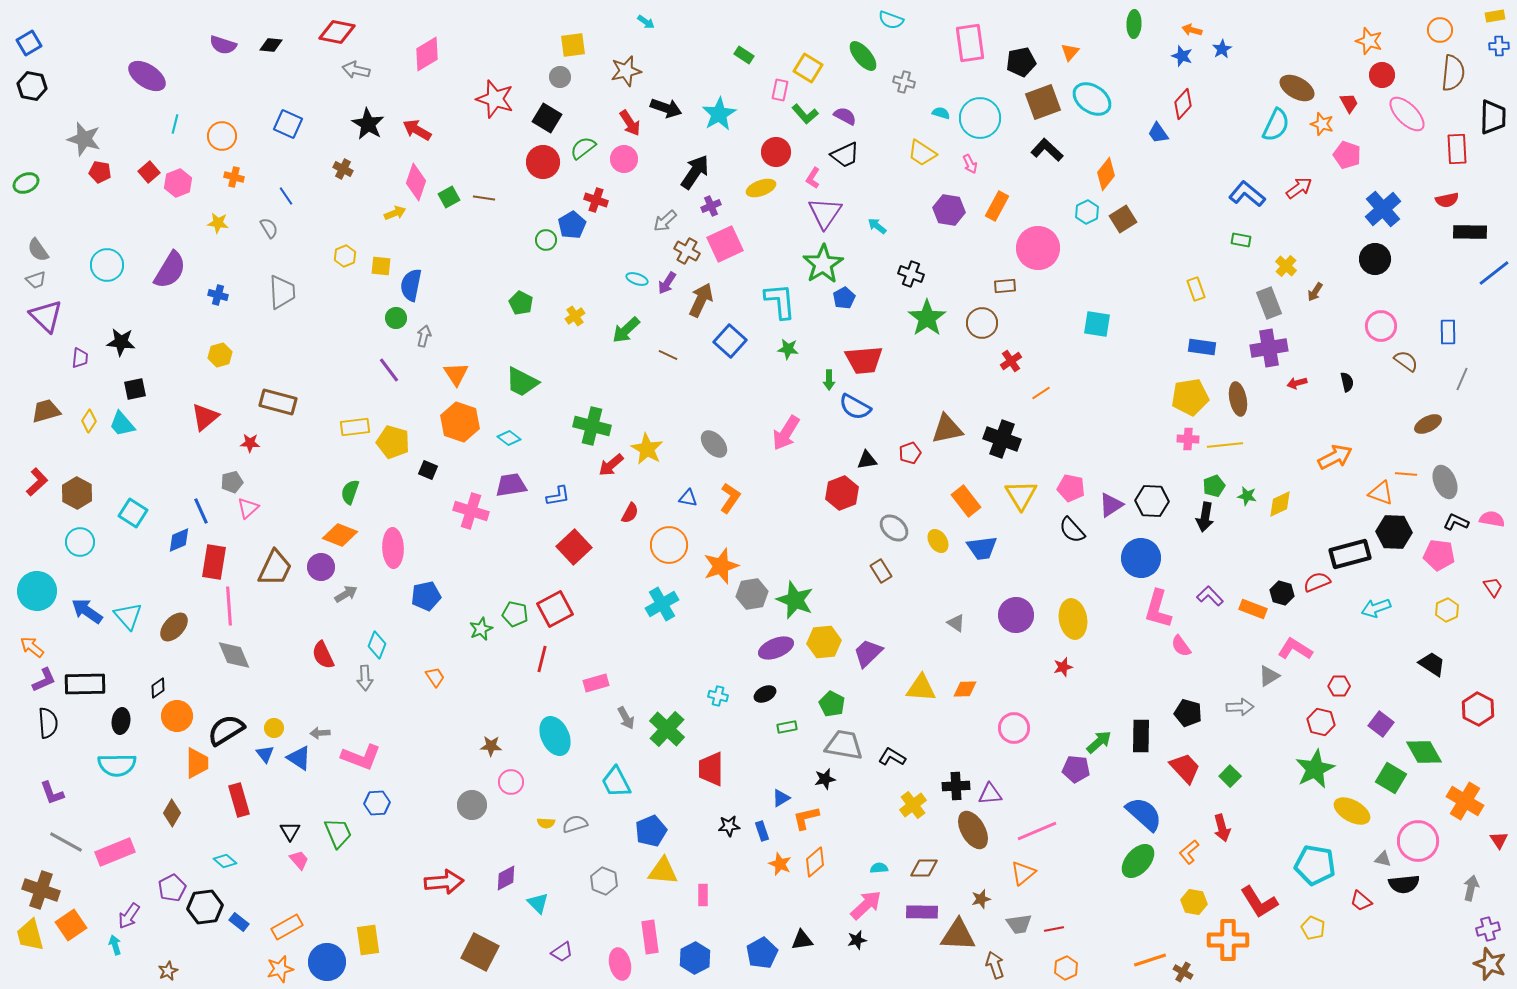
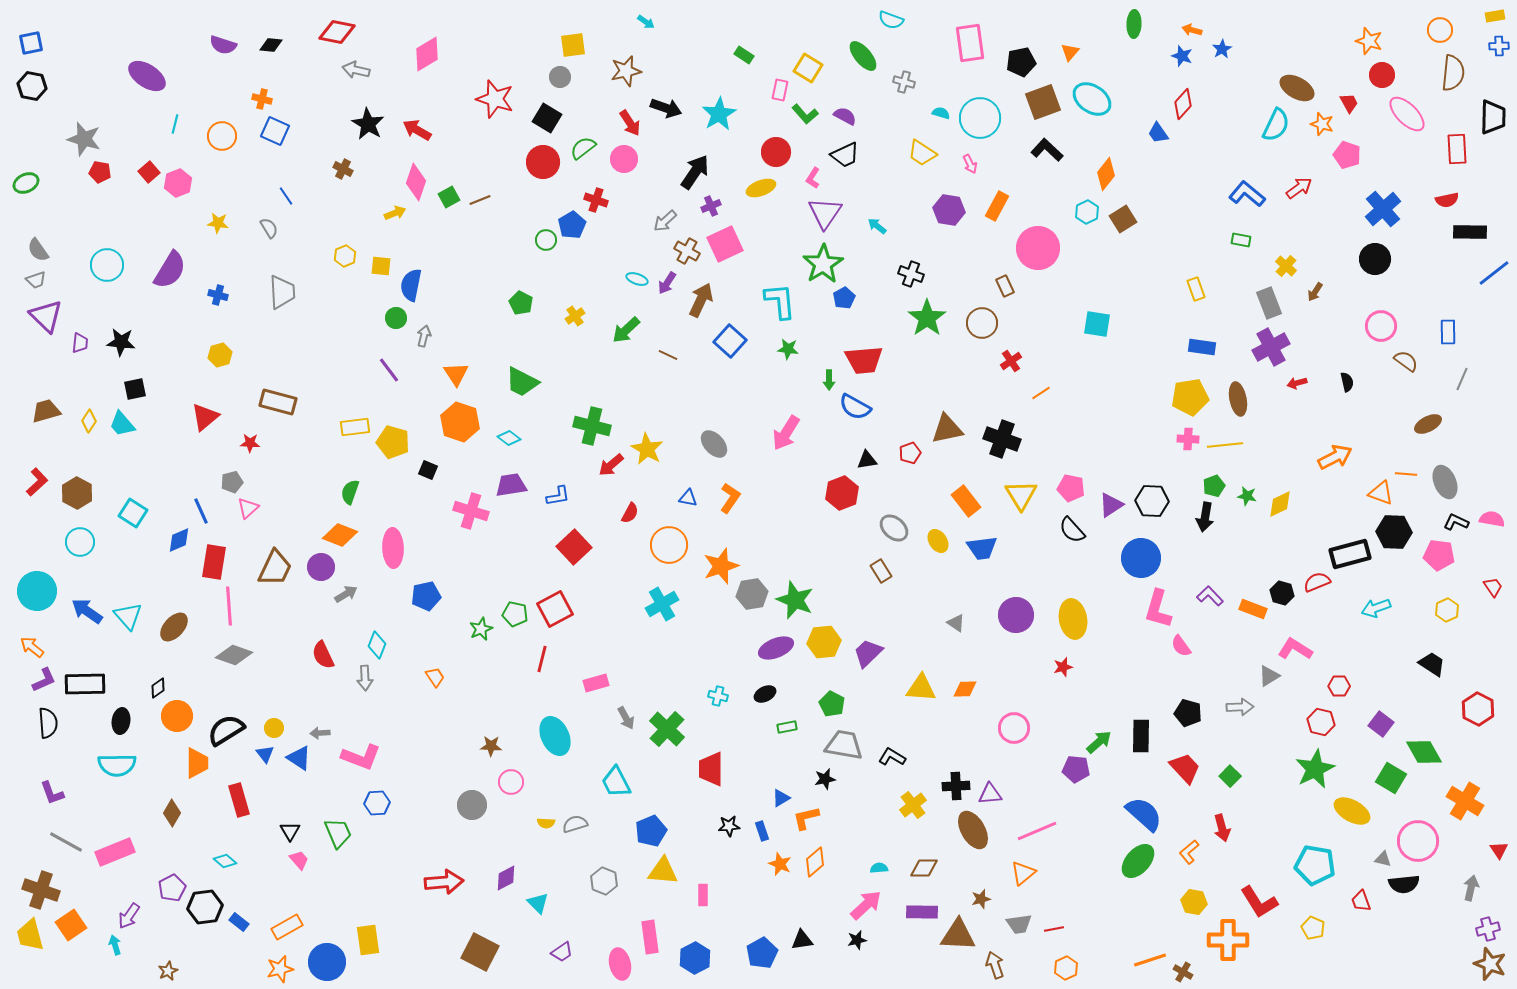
blue square at (29, 43): moved 2 px right; rotated 20 degrees clockwise
blue square at (288, 124): moved 13 px left, 7 px down
orange cross at (234, 177): moved 28 px right, 78 px up
brown line at (484, 198): moved 4 px left, 2 px down; rotated 30 degrees counterclockwise
brown rectangle at (1005, 286): rotated 70 degrees clockwise
purple cross at (1269, 348): moved 2 px right, 1 px up; rotated 18 degrees counterclockwise
purple trapezoid at (80, 358): moved 15 px up
gray diamond at (234, 655): rotated 48 degrees counterclockwise
red triangle at (1499, 840): moved 10 px down
red trapezoid at (1361, 901): rotated 30 degrees clockwise
